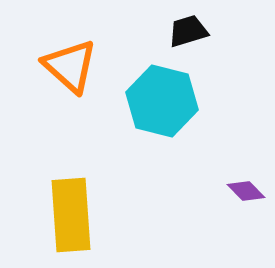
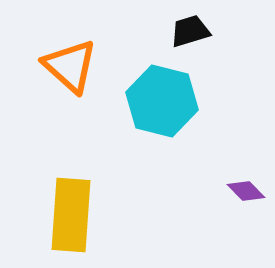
black trapezoid: moved 2 px right
yellow rectangle: rotated 8 degrees clockwise
